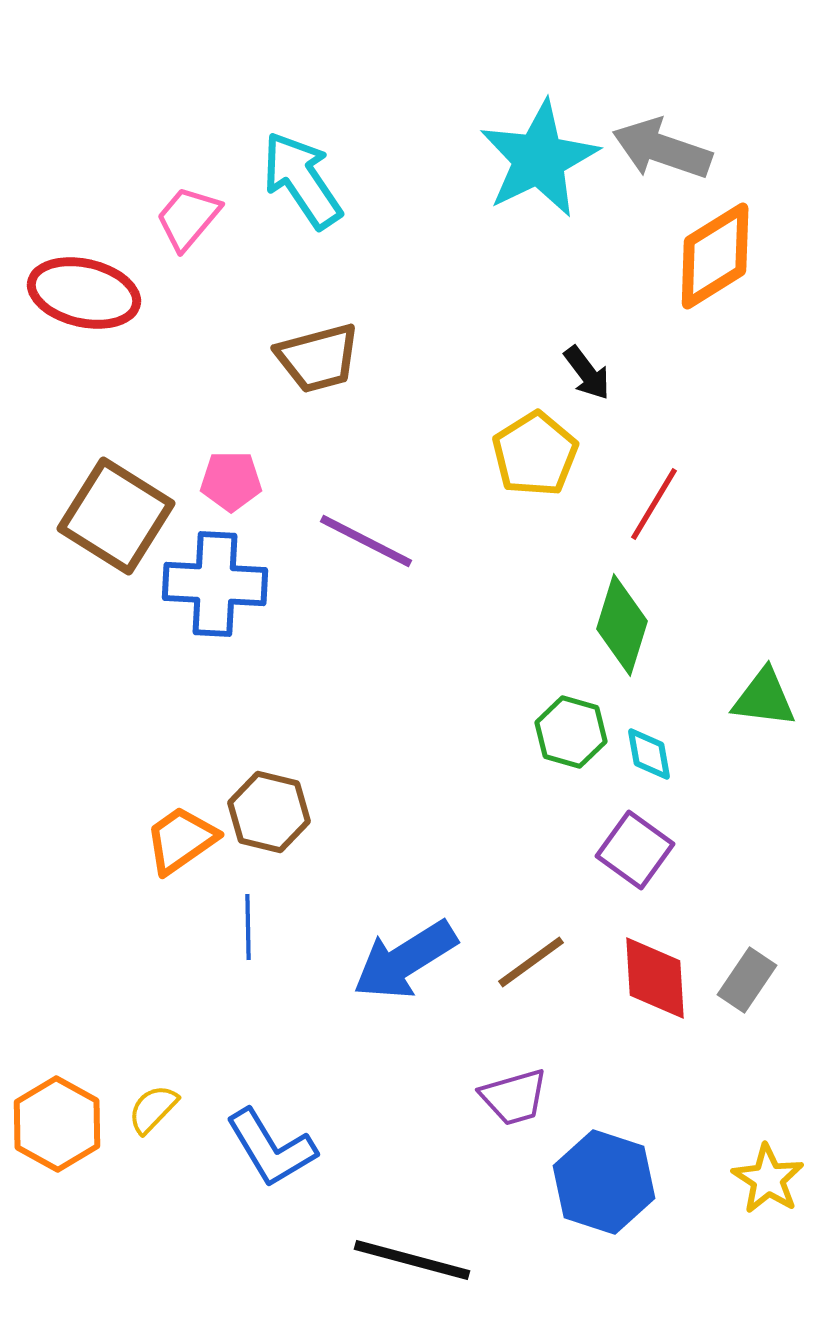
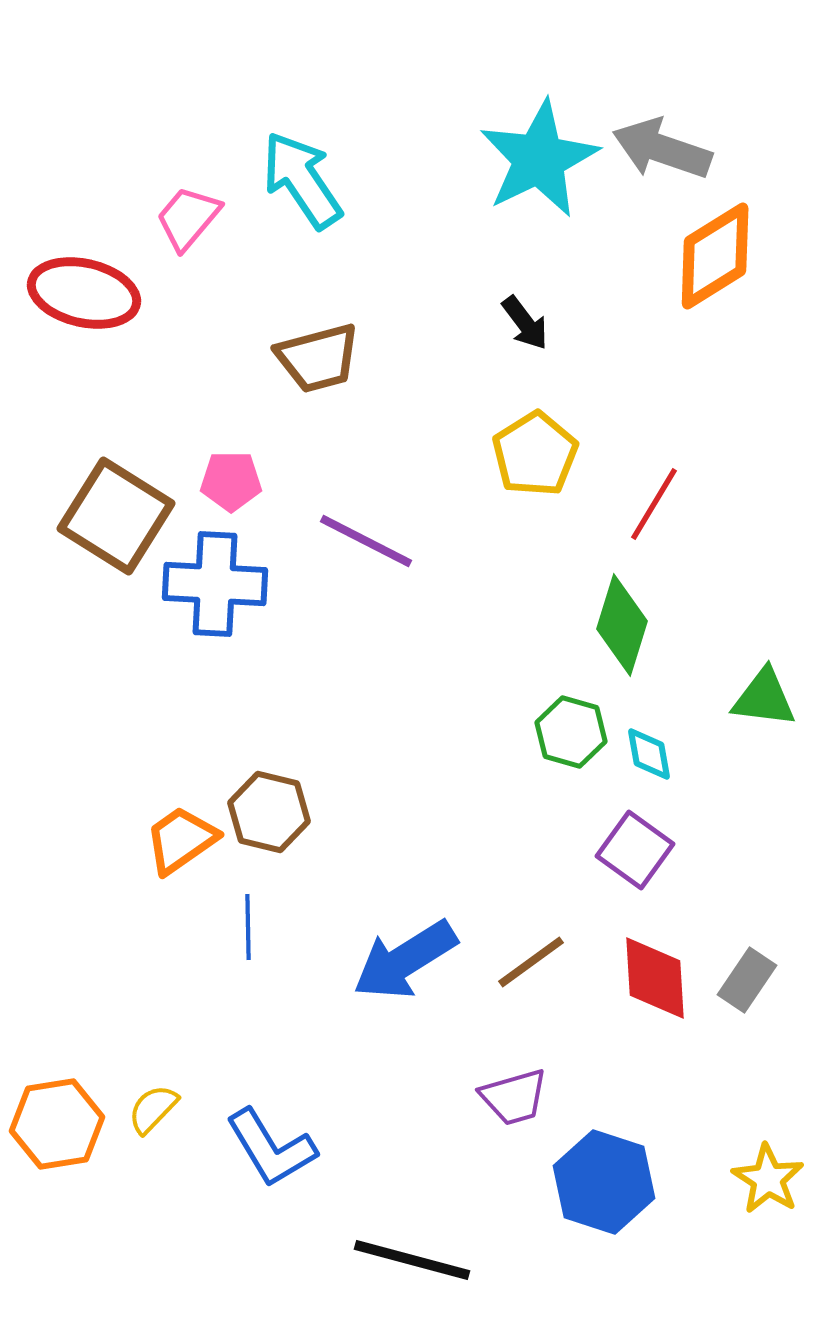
black arrow: moved 62 px left, 50 px up
orange hexagon: rotated 22 degrees clockwise
